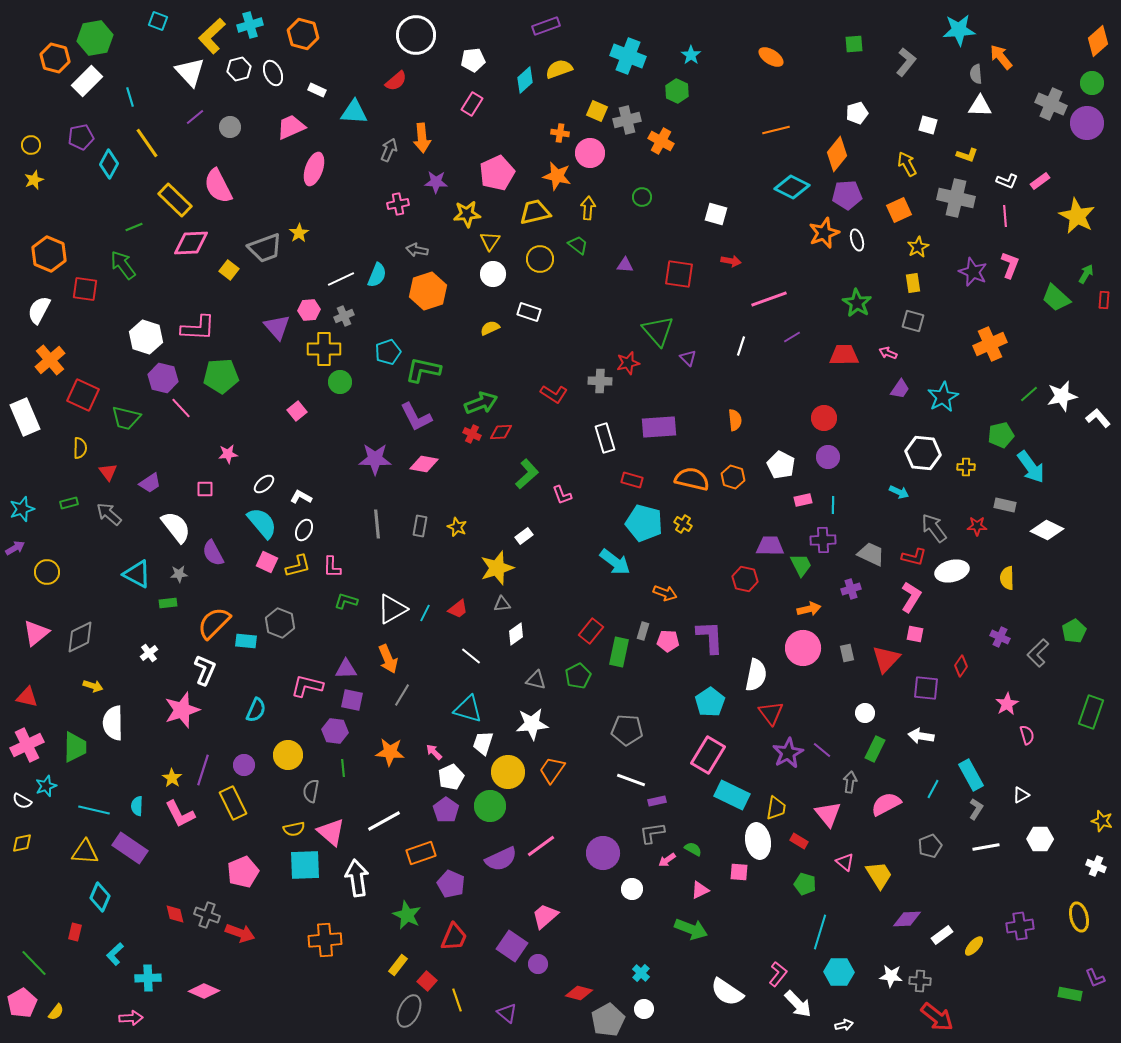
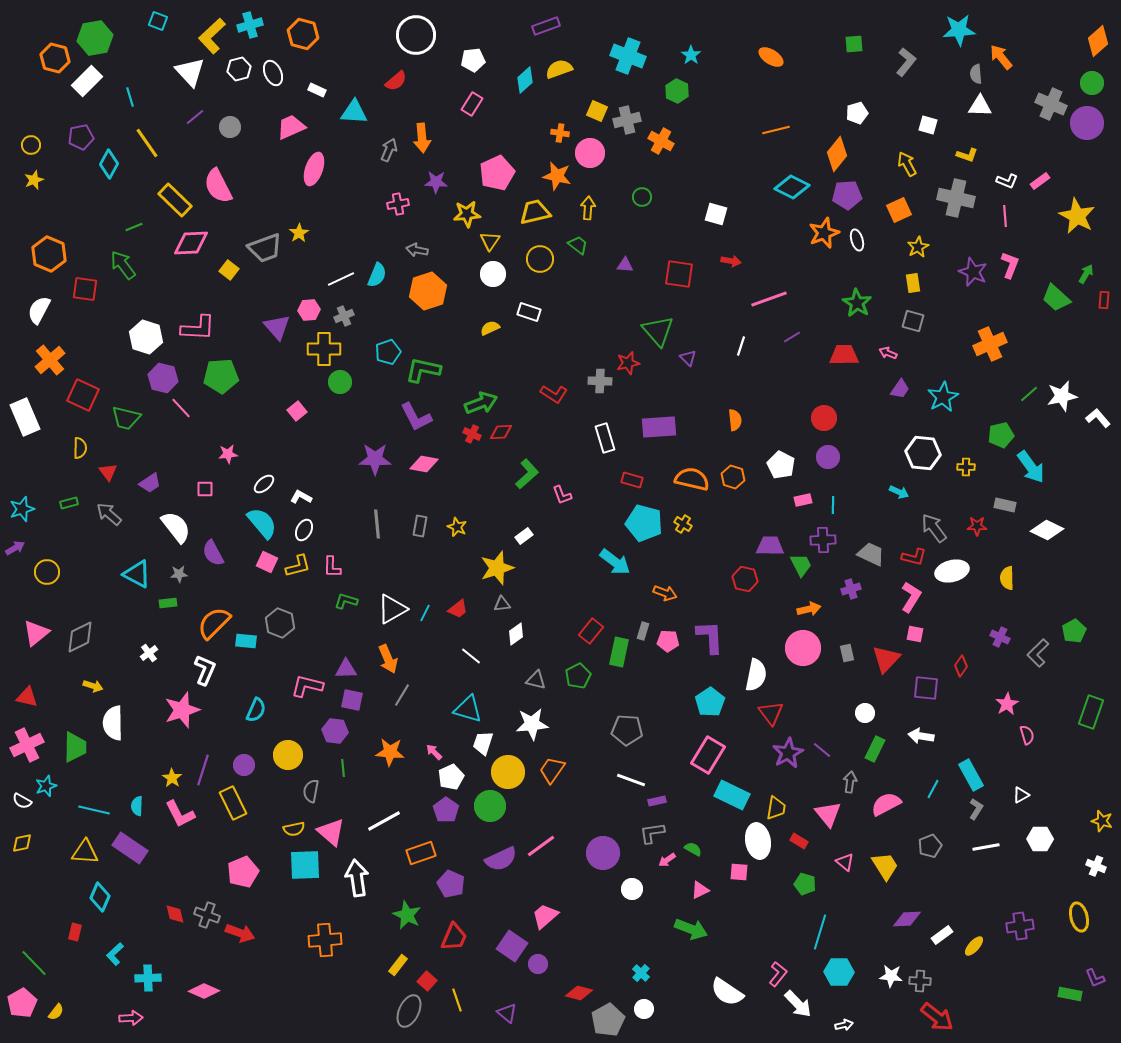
yellow trapezoid at (879, 875): moved 6 px right, 9 px up
